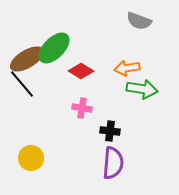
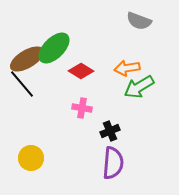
green arrow: moved 3 px left, 2 px up; rotated 140 degrees clockwise
black cross: rotated 30 degrees counterclockwise
